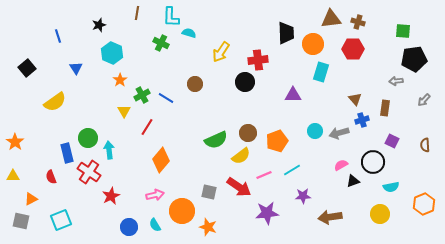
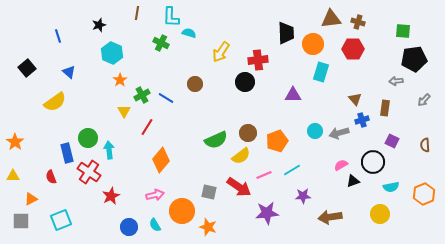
blue triangle at (76, 68): moved 7 px left, 4 px down; rotated 16 degrees counterclockwise
orange hexagon at (424, 204): moved 10 px up
gray square at (21, 221): rotated 12 degrees counterclockwise
